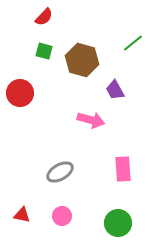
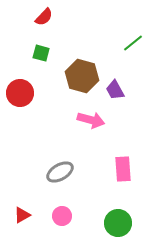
green square: moved 3 px left, 2 px down
brown hexagon: moved 16 px down
red triangle: rotated 42 degrees counterclockwise
